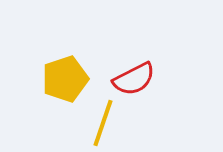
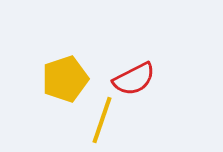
yellow line: moved 1 px left, 3 px up
